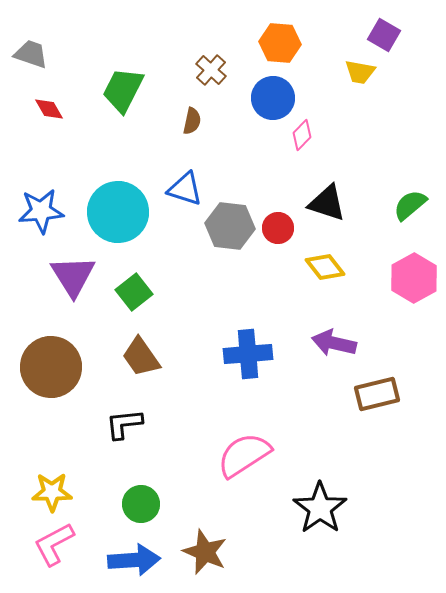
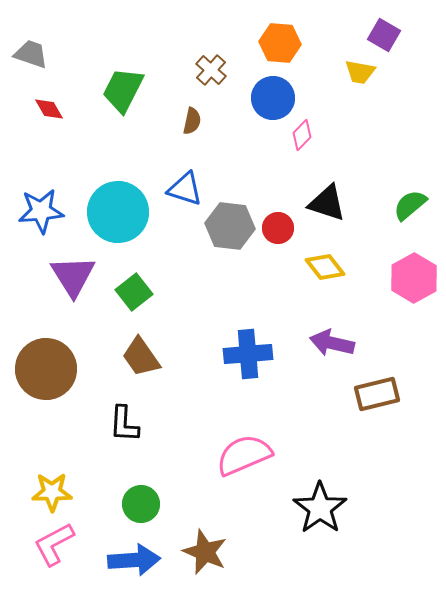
purple arrow: moved 2 px left
brown circle: moved 5 px left, 2 px down
black L-shape: rotated 81 degrees counterclockwise
pink semicircle: rotated 10 degrees clockwise
